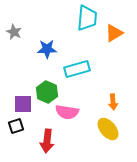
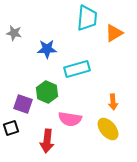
gray star: moved 1 px down; rotated 14 degrees counterclockwise
purple square: rotated 18 degrees clockwise
pink semicircle: moved 3 px right, 7 px down
black square: moved 5 px left, 2 px down
